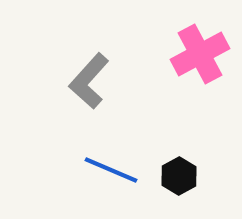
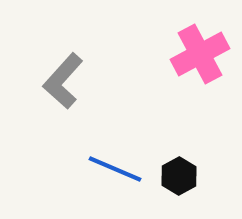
gray L-shape: moved 26 px left
blue line: moved 4 px right, 1 px up
